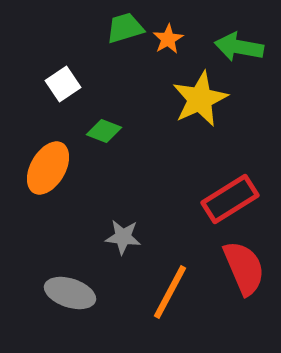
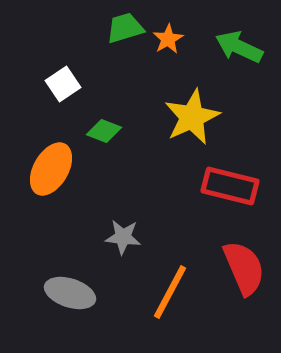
green arrow: rotated 15 degrees clockwise
yellow star: moved 8 px left, 18 px down
orange ellipse: moved 3 px right, 1 px down
red rectangle: moved 13 px up; rotated 46 degrees clockwise
